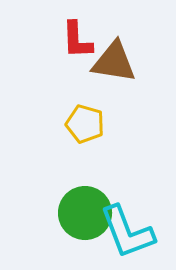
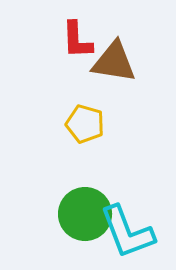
green circle: moved 1 px down
